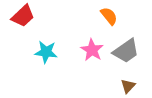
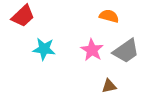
orange semicircle: rotated 36 degrees counterclockwise
cyan star: moved 2 px left, 3 px up
brown triangle: moved 19 px left; rotated 35 degrees clockwise
